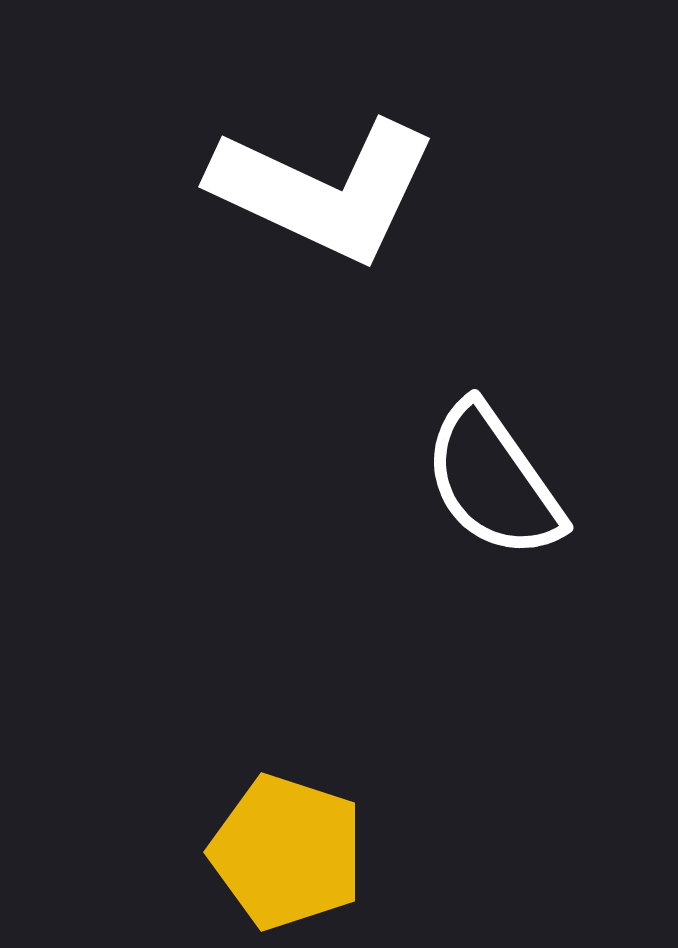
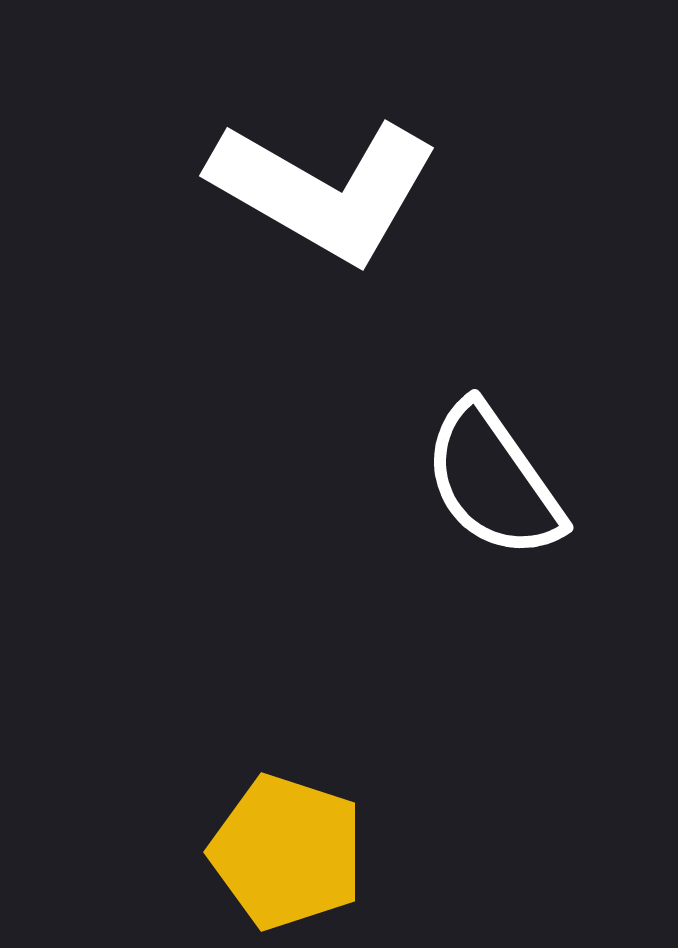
white L-shape: rotated 5 degrees clockwise
